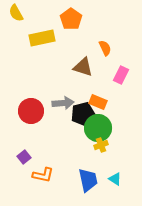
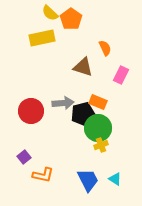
yellow semicircle: moved 34 px right; rotated 18 degrees counterclockwise
blue trapezoid: rotated 15 degrees counterclockwise
